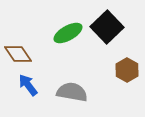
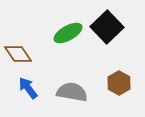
brown hexagon: moved 8 px left, 13 px down
blue arrow: moved 3 px down
